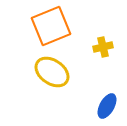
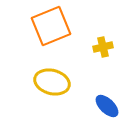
yellow ellipse: moved 10 px down; rotated 20 degrees counterclockwise
blue ellipse: rotated 75 degrees counterclockwise
